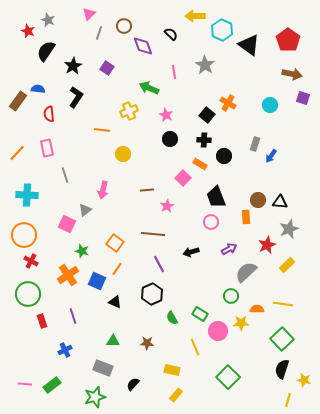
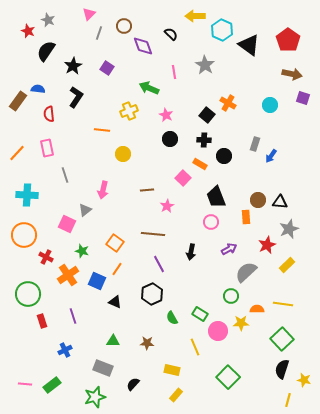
black arrow at (191, 252): rotated 63 degrees counterclockwise
red cross at (31, 261): moved 15 px right, 4 px up
